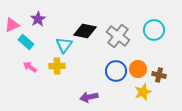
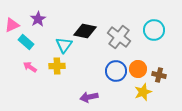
gray cross: moved 1 px right, 1 px down
